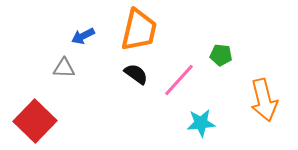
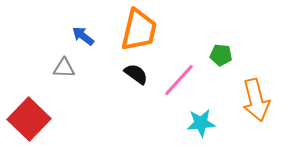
blue arrow: rotated 65 degrees clockwise
orange arrow: moved 8 px left
red square: moved 6 px left, 2 px up
